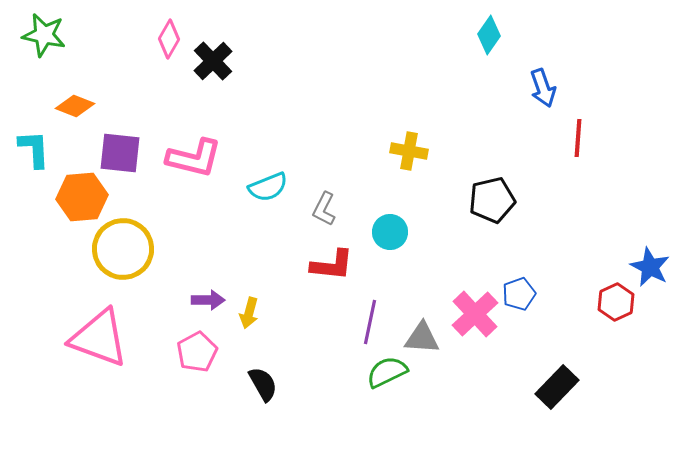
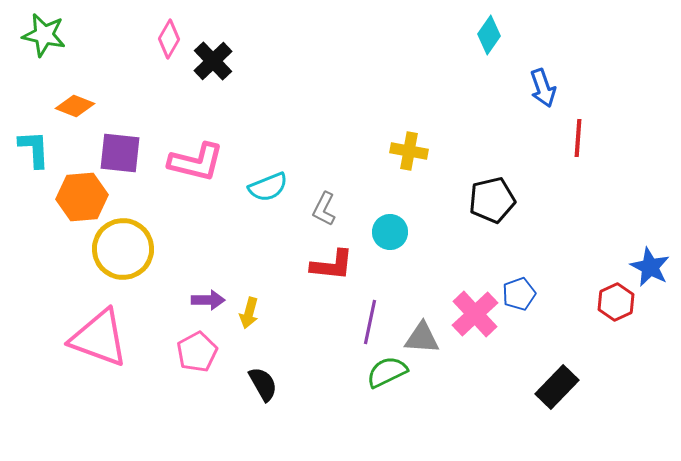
pink L-shape: moved 2 px right, 4 px down
